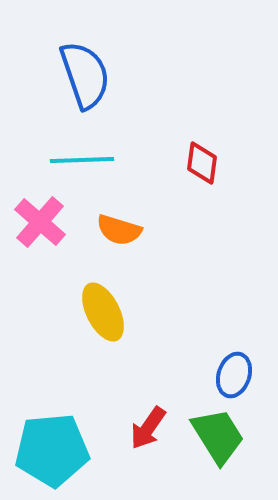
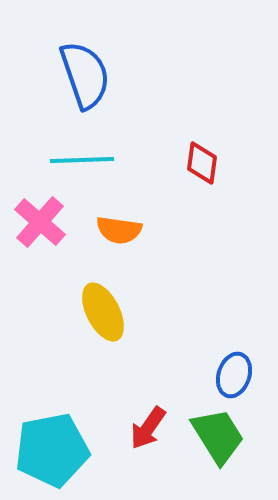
orange semicircle: rotated 9 degrees counterclockwise
cyan pentagon: rotated 6 degrees counterclockwise
